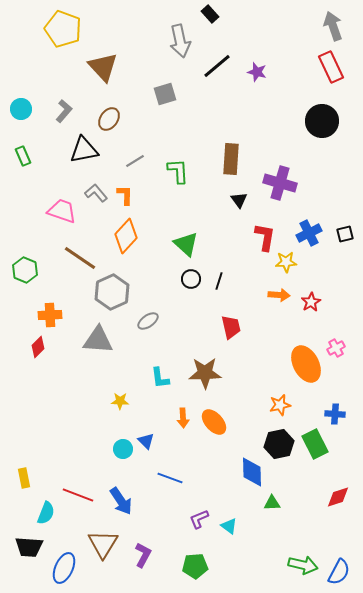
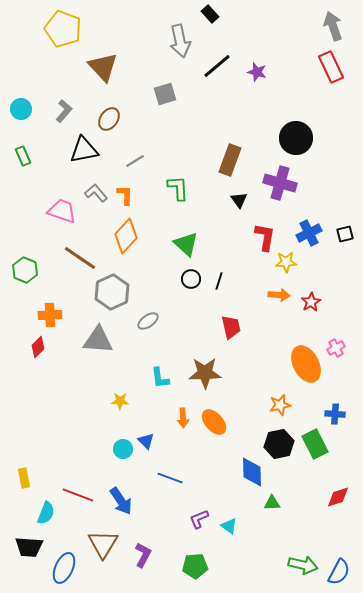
black circle at (322, 121): moved 26 px left, 17 px down
brown rectangle at (231, 159): moved 1 px left, 1 px down; rotated 16 degrees clockwise
green L-shape at (178, 171): moved 17 px down
